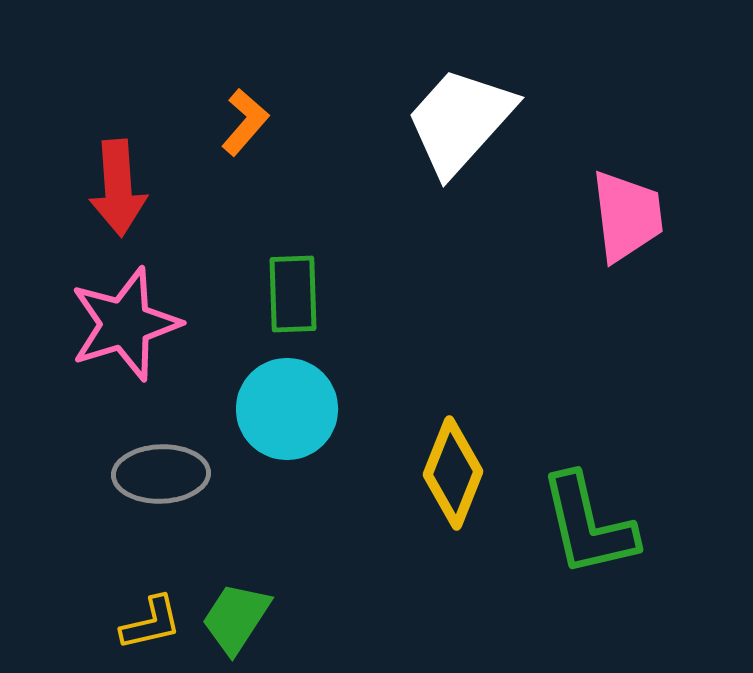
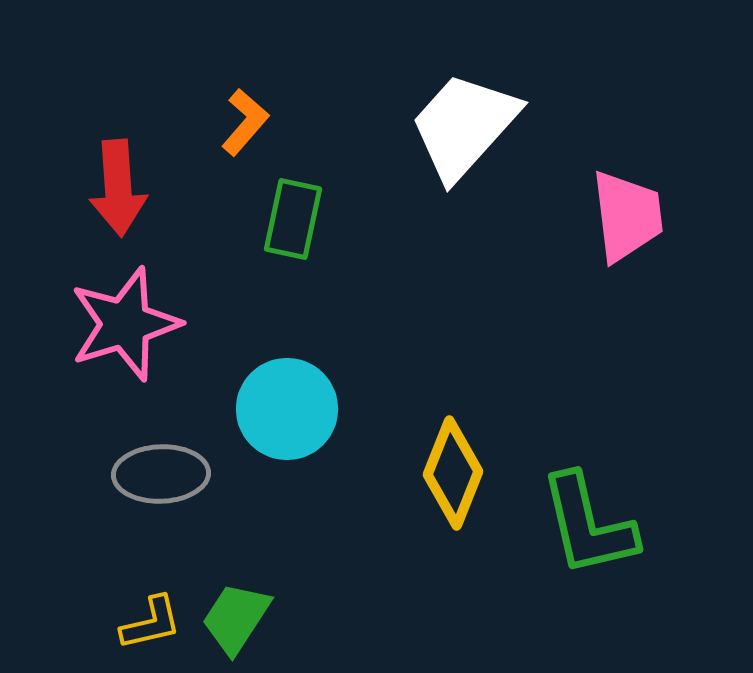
white trapezoid: moved 4 px right, 5 px down
green rectangle: moved 75 px up; rotated 14 degrees clockwise
